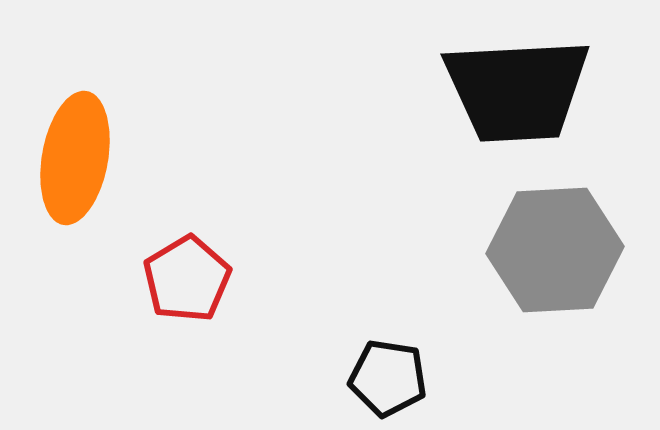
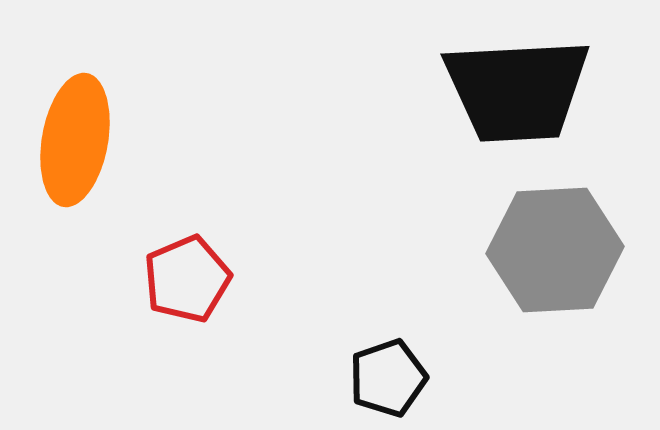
orange ellipse: moved 18 px up
red pentagon: rotated 8 degrees clockwise
black pentagon: rotated 28 degrees counterclockwise
